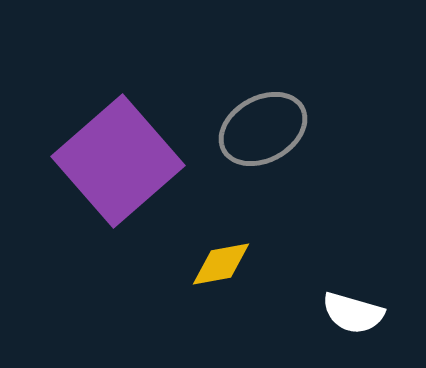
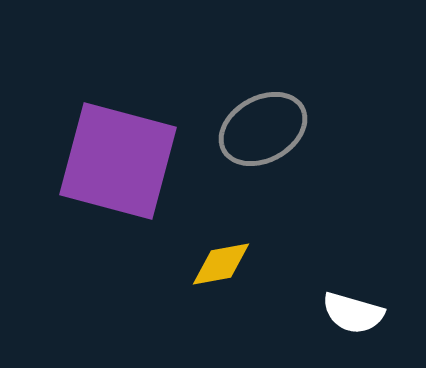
purple square: rotated 34 degrees counterclockwise
